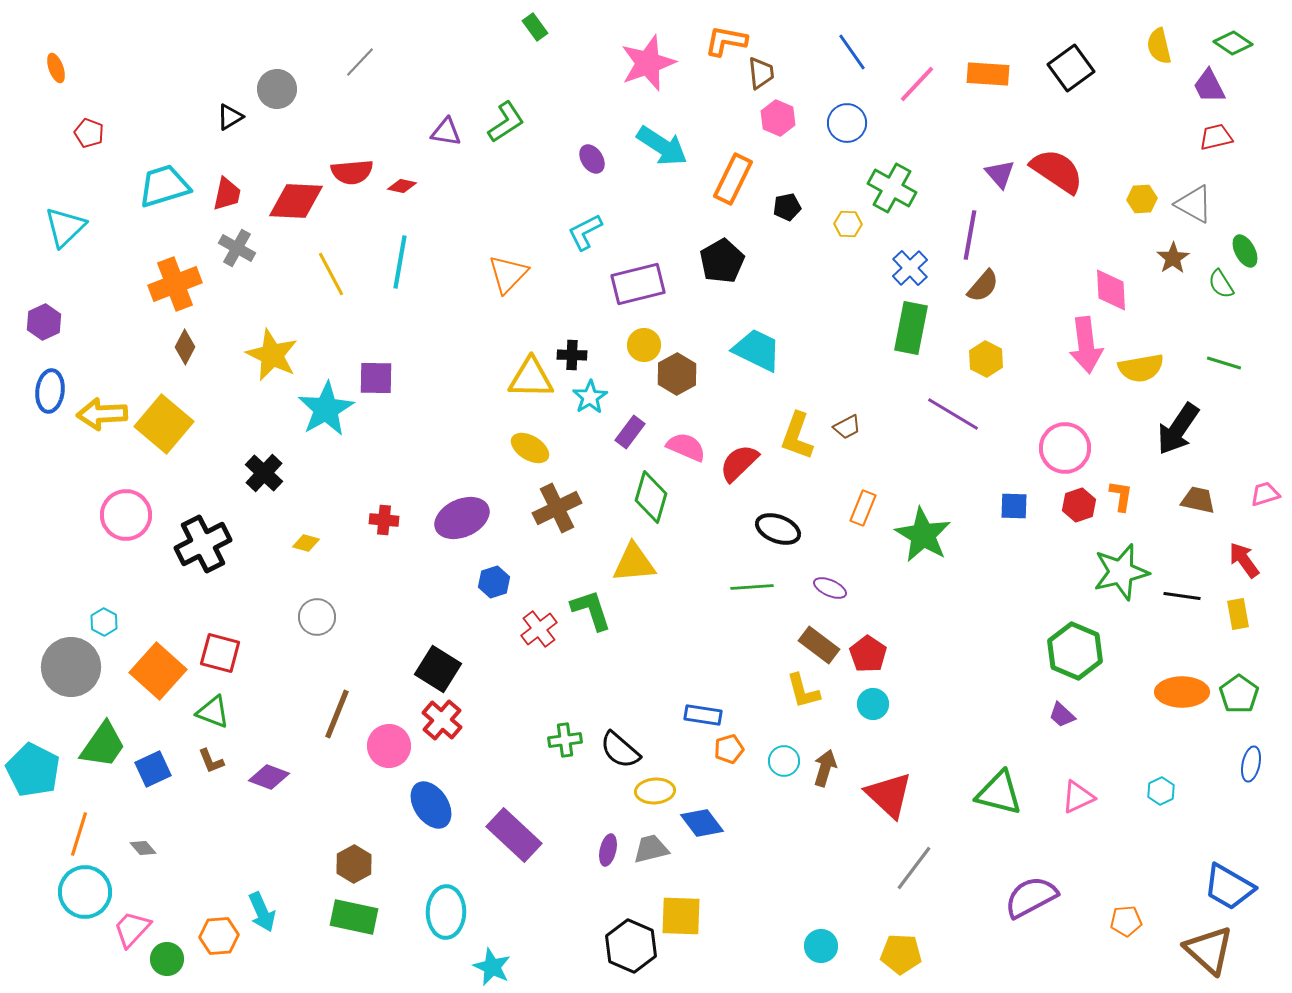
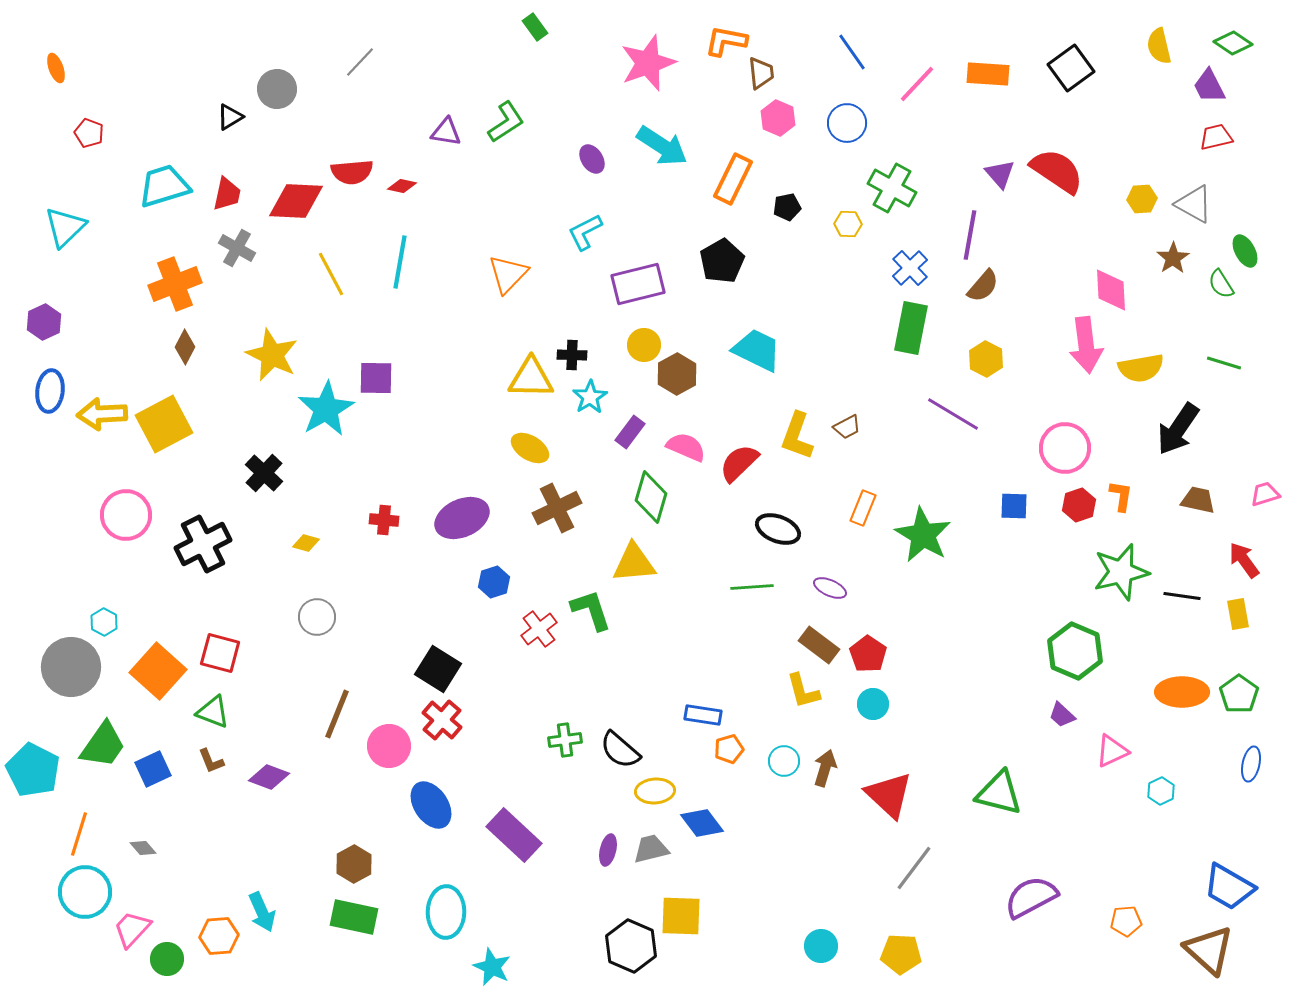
yellow square at (164, 424): rotated 22 degrees clockwise
pink triangle at (1078, 797): moved 34 px right, 46 px up
